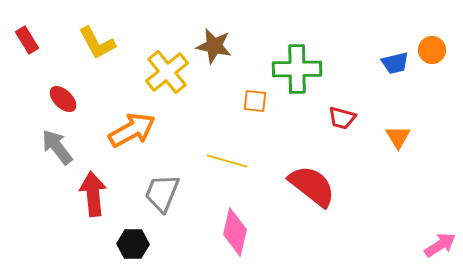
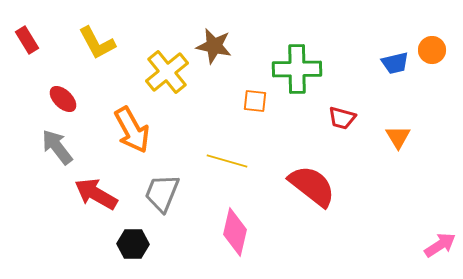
orange arrow: rotated 90 degrees clockwise
red arrow: moved 3 px right; rotated 54 degrees counterclockwise
